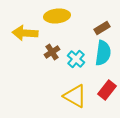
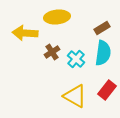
yellow ellipse: moved 1 px down
